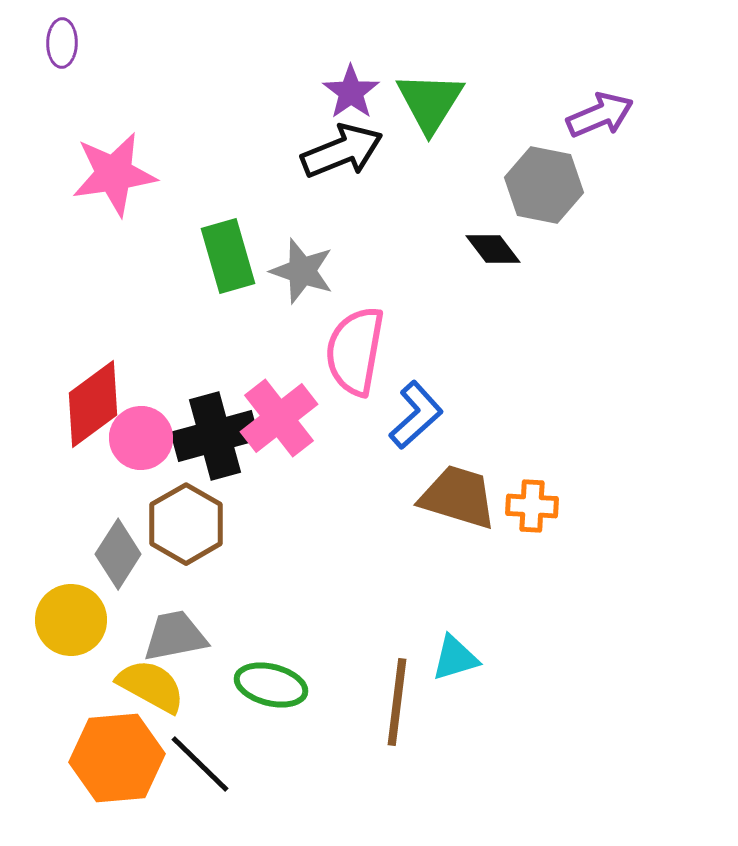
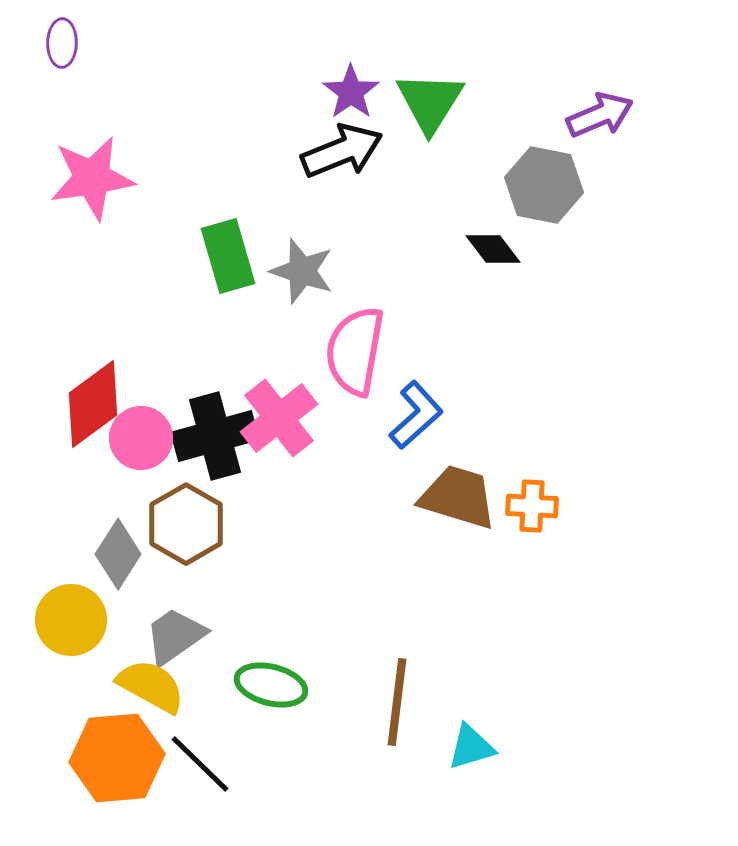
pink star: moved 22 px left, 4 px down
gray trapezoid: rotated 24 degrees counterclockwise
cyan triangle: moved 16 px right, 89 px down
